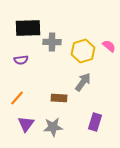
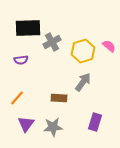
gray cross: rotated 30 degrees counterclockwise
